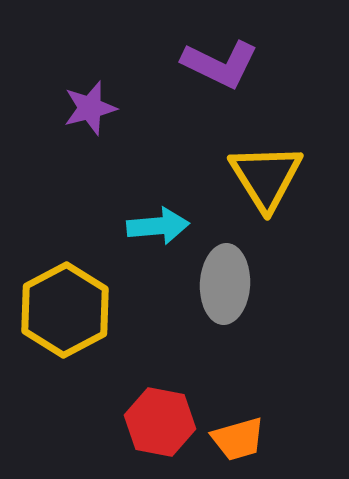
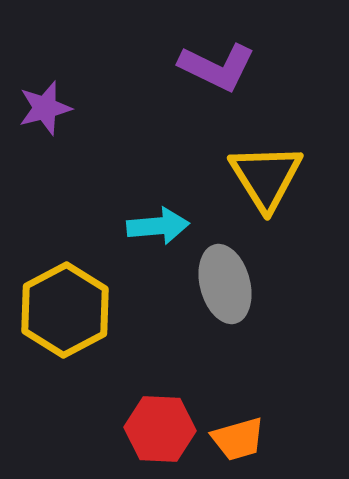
purple L-shape: moved 3 px left, 3 px down
purple star: moved 45 px left
gray ellipse: rotated 18 degrees counterclockwise
red hexagon: moved 7 px down; rotated 8 degrees counterclockwise
